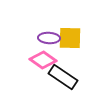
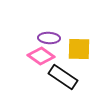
yellow square: moved 9 px right, 11 px down
pink diamond: moved 2 px left, 4 px up
